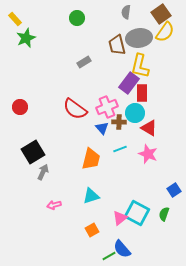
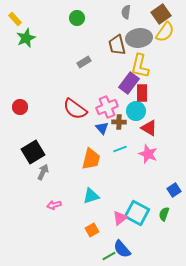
cyan circle: moved 1 px right, 2 px up
